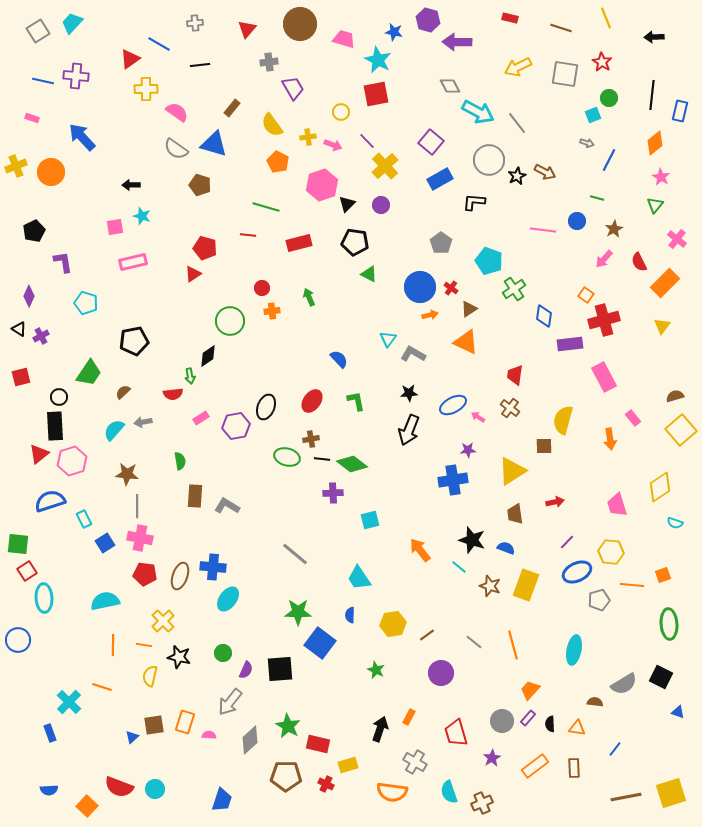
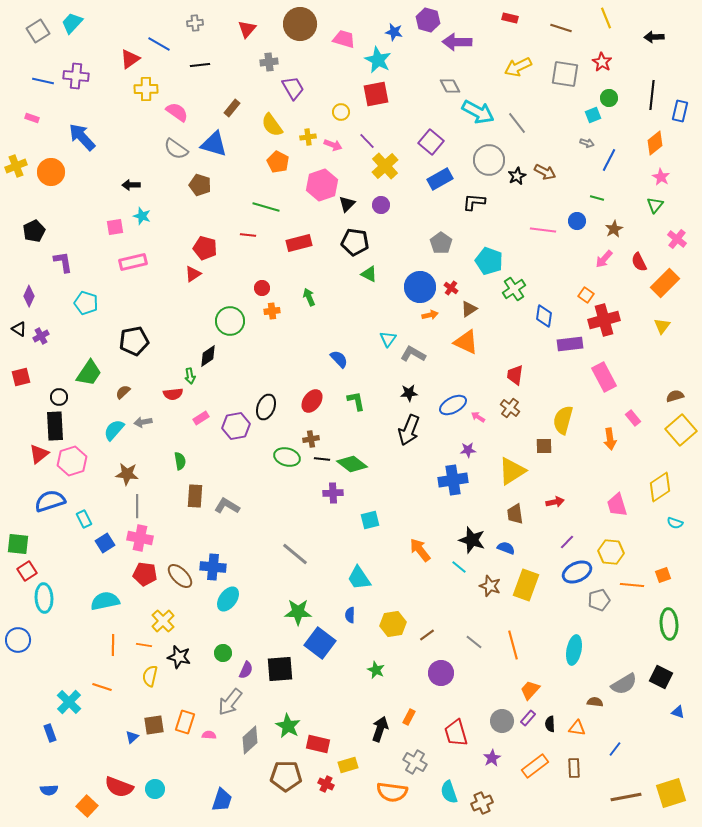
brown ellipse at (180, 576): rotated 64 degrees counterclockwise
